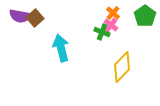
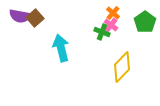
green pentagon: moved 6 px down
